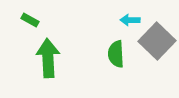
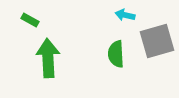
cyan arrow: moved 5 px left, 5 px up; rotated 12 degrees clockwise
gray square: rotated 30 degrees clockwise
